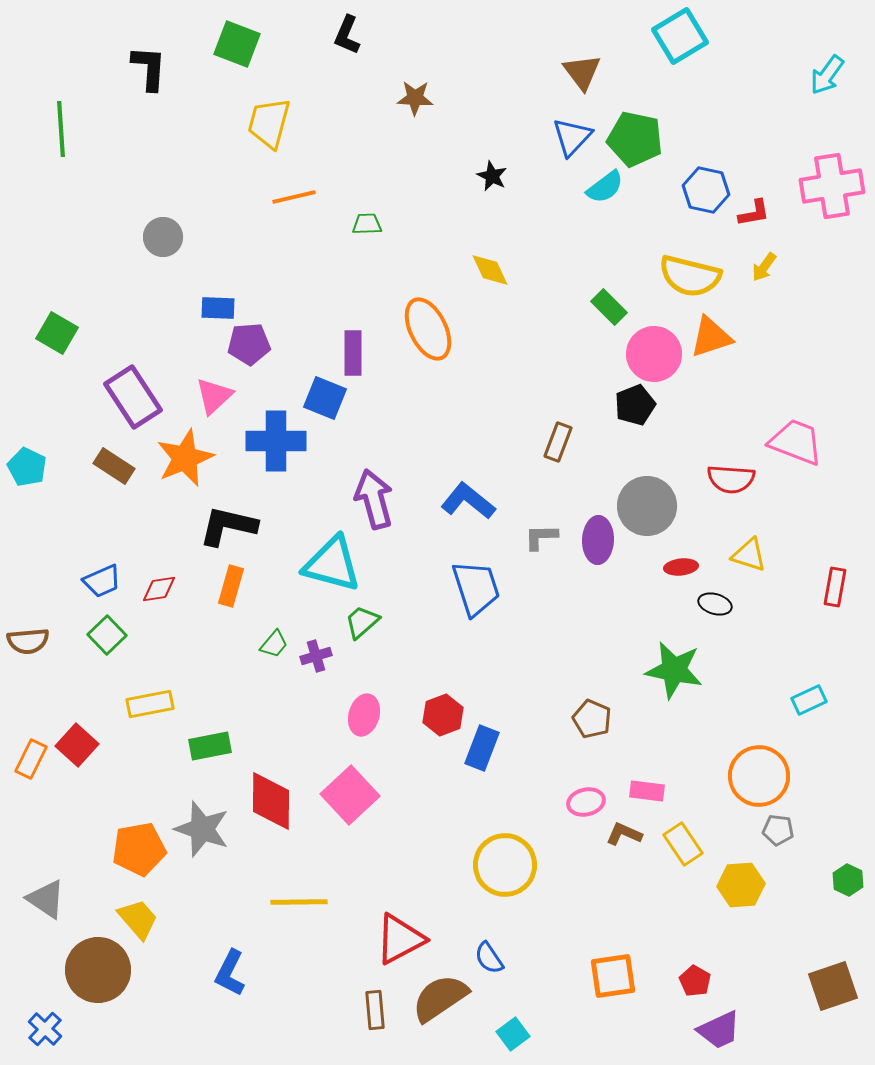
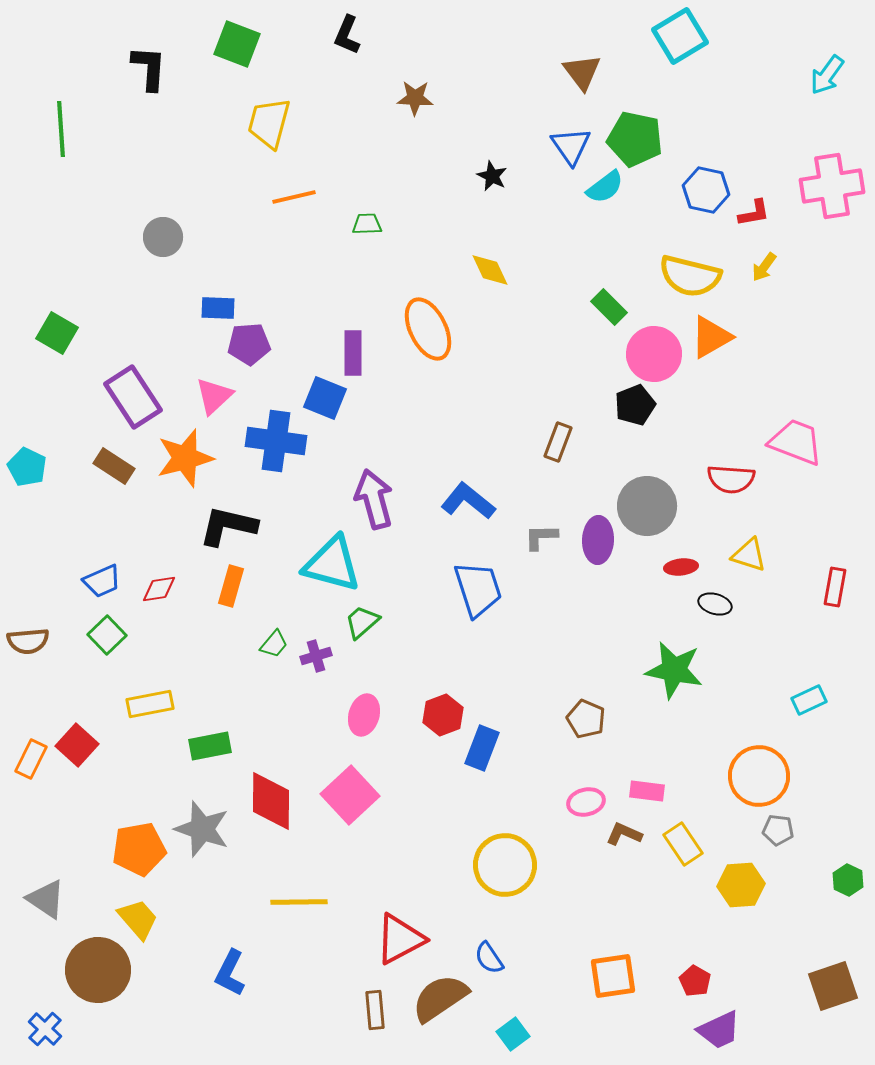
blue triangle at (572, 137): moved 1 px left, 9 px down; rotated 18 degrees counterclockwise
orange triangle at (711, 337): rotated 12 degrees counterclockwise
blue cross at (276, 441): rotated 8 degrees clockwise
orange star at (185, 458): rotated 8 degrees clockwise
blue trapezoid at (476, 588): moved 2 px right, 1 px down
brown pentagon at (592, 719): moved 6 px left
